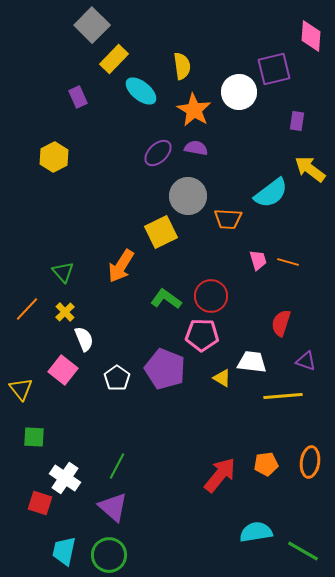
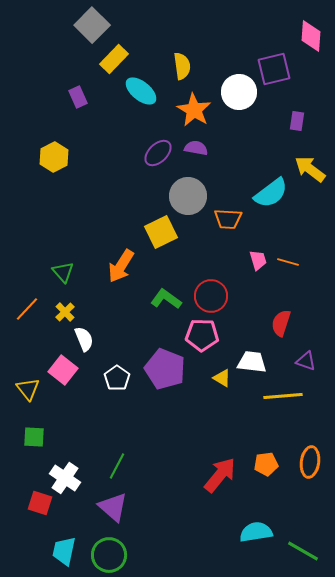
yellow triangle at (21, 389): moved 7 px right
